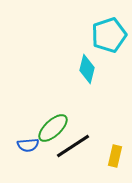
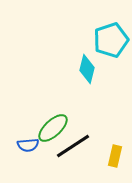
cyan pentagon: moved 2 px right, 5 px down
